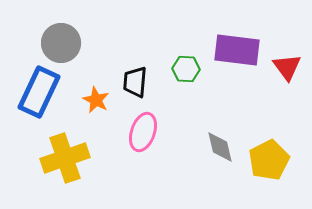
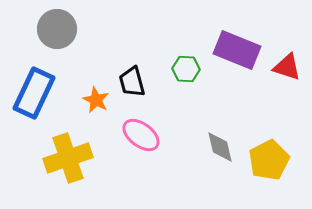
gray circle: moved 4 px left, 14 px up
purple rectangle: rotated 15 degrees clockwise
red triangle: rotated 36 degrees counterclockwise
black trapezoid: moved 3 px left; rotated 20 degrees counterclockwise
blue rectangle: moved 5 px left, 1 px down
pink ellipse: moved 2 px left, 3 px down; rotated 72 degrees counterclockwise
yellow cross: moved 3 px right
